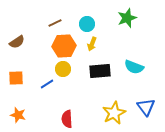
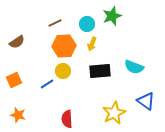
green star: moved 15 px left, 2 px up
yellow circle: moved 2 px down
orange square: moved 2 px left, 2 px down; rotated 21 degrees counterclockwise
blue triangle: moved 6 px up; rotated 18 degrees counterclockwise
